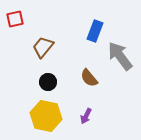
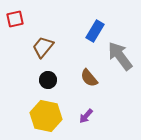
blue rectangle: rotated 10 degrees clockwise
black circle: moved 2 px up
purple arrow: rotated 14 degrees clockwise
